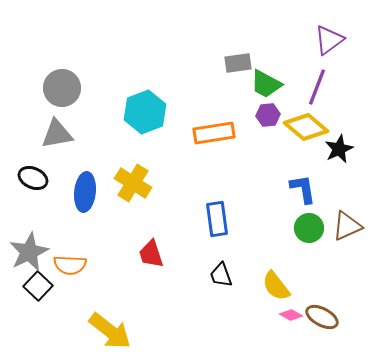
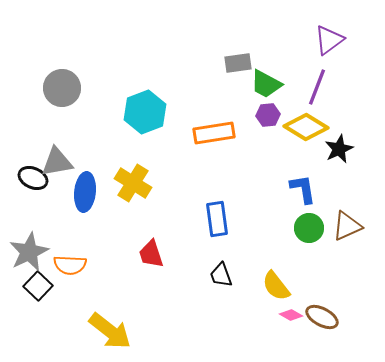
yellow diamond: rotated 9 degrees counterclockwise
gray triangle: moved 28 px down
